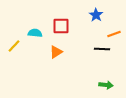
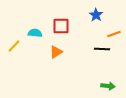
green arrow: moved 2 px right, 1 px down
